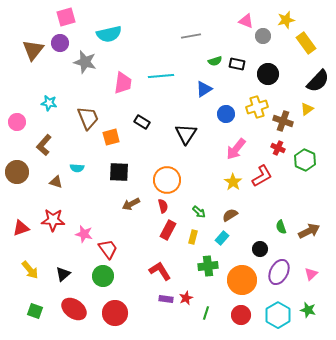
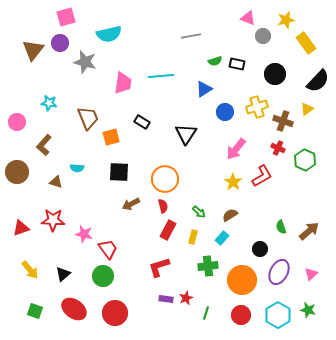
pink triangle at (246, 21): moved 2 px right, 3 px up
black circle at (268, 74): moved 7 px right
blue circle at (226, 114): moved 1 px left, 2 px up
orange circle at (167, 180): moved 2 px left, 1 px up
brown arrow at (309, 231): rotated 15 degrees counterclockwise
red L-shape at (160, 271): moved 1 px left, 4 px up; rotated 75 degrees counterclockwise
